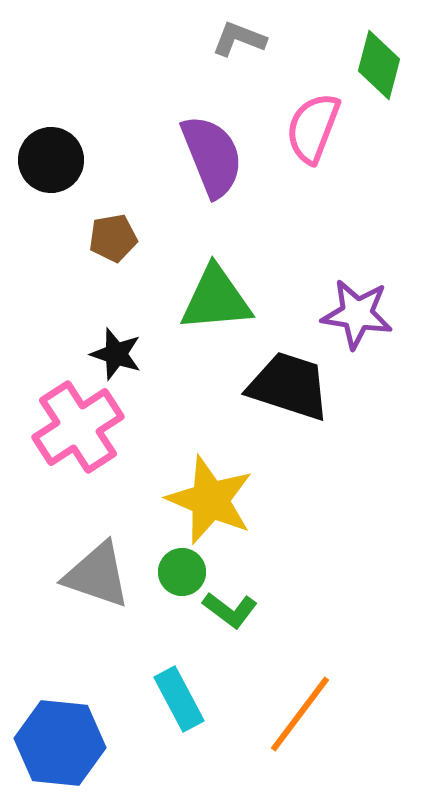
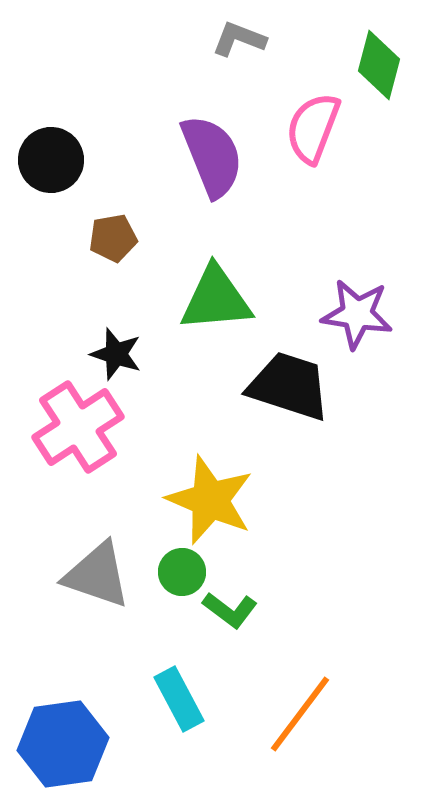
blue hexagon: moved 3 px right, 1 px down; rotated 14 degrees counterclockwise
